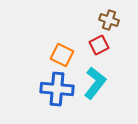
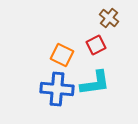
brown cross: moved 2 px up; rotated 18 degrees clockwise
red square: moved 3 px left
cyan L-shape: rotated 44 degrees clockwise
